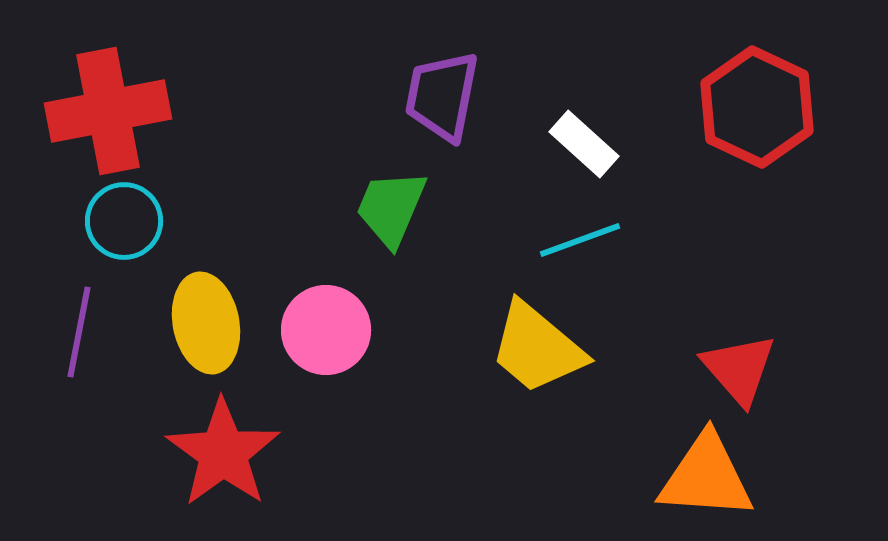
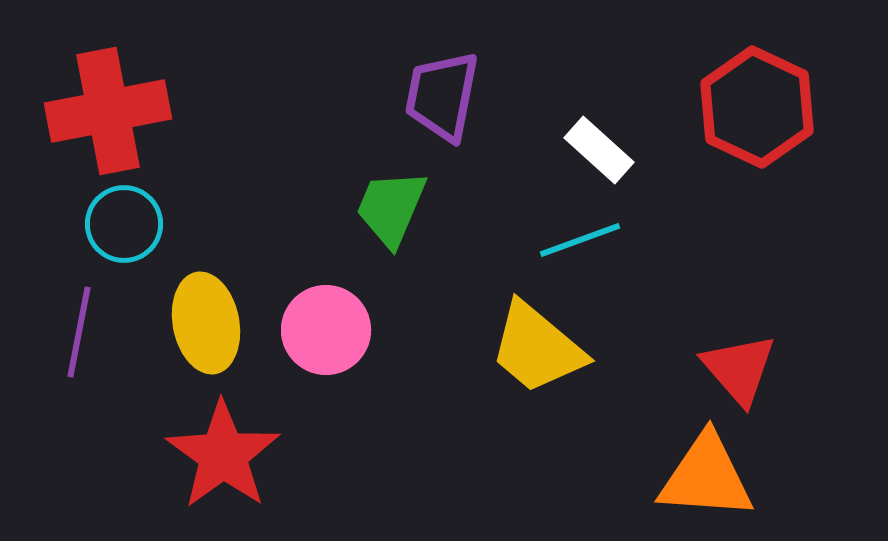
white rectangle: moved 15 px right, 6 px down
cyan circle: moved 3 px down
red star: moved 2 px down
